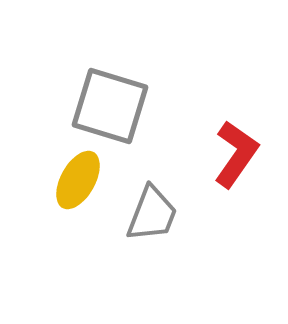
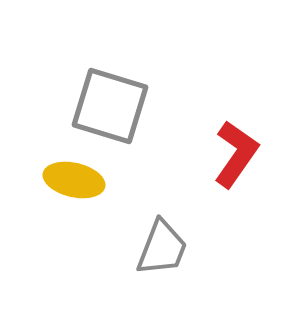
yellow ellipse: moved 4 px left; rotated 74 degrees clockwise
gray trapezoid: moved 10 px right, 34 px down
